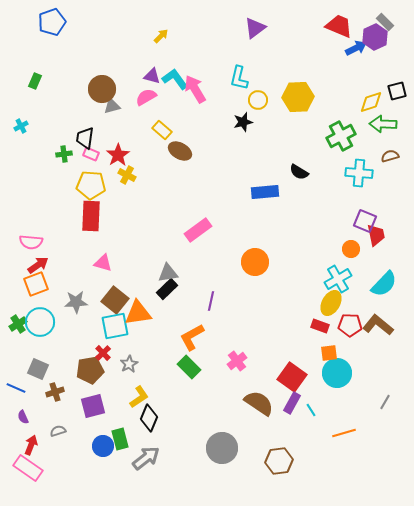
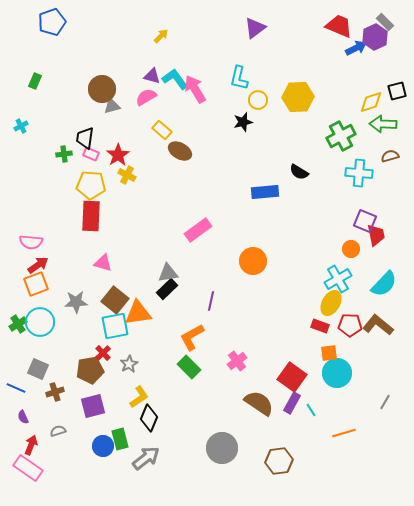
orange circle at (255, 262): moved 2 px left, 1 px up
